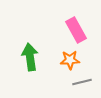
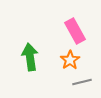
pink rectangle: moved 1 px left, 1 px down
orange star: rotated 30 degrees counterclockwise
